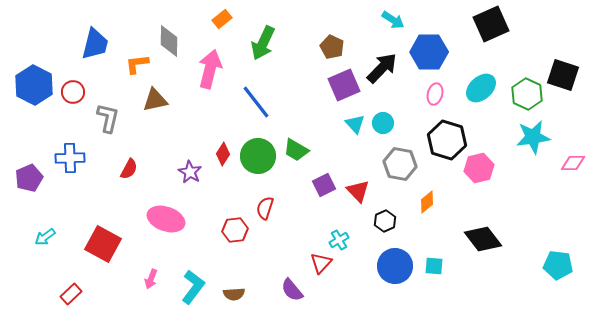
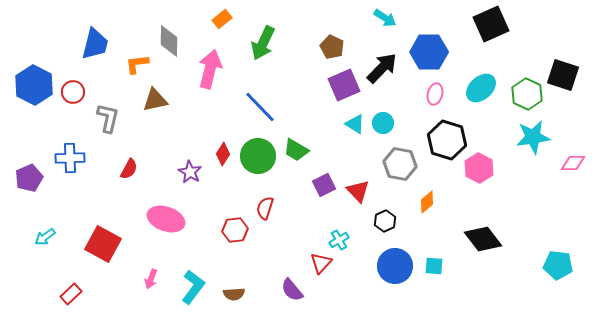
cyan arrow at (393, 20): moved 8 px left, 2 px up
blue line at (256, 102): moved 4 px right, 5 px down; rotated 6 degrees counterclockwise
cyan triangle at (355, 124): rotated 15 degrees counterclockwise
pink hexagon at (479, 168): rotated 20 degrees counterclockwise
